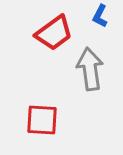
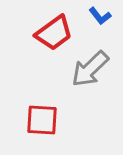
blue L-shape: rotated 65 degrees counterclockwise
gray arrow: rotated 126 degrees counterclockwise
